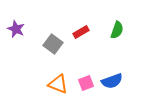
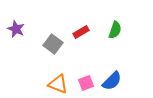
green semicircle: moved 2 px left
blue semicircle: rotated 25 degrees counterclockwise
